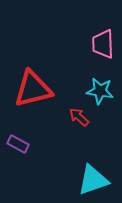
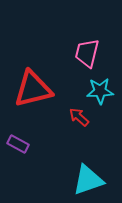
pink trapezoid: moved 16 px left, 9 px down; rotated 16 degrees clockwise
cyan star: rotated 12 degrees counterclockwise
cyan triangle: moved 5 px left
